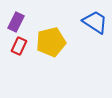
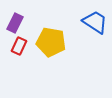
purple rectangle: moved 1 px left, 1 px down
yellow pentagon: rotated 24 degrees clockwise
